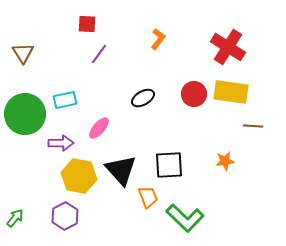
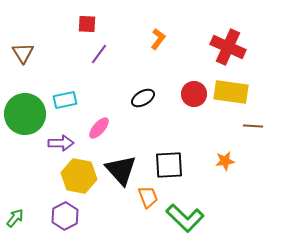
red cross: rotated 8 degrees counterclockwise
